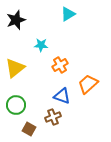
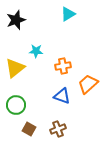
cyan star: moved 5 px left, 6 px down
orange cross: moved 3 px right, 1 px down; rotated 21 degrees clockwise
brown cross: moved 5 px right, 12 px down
